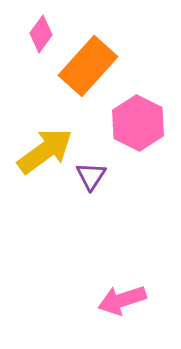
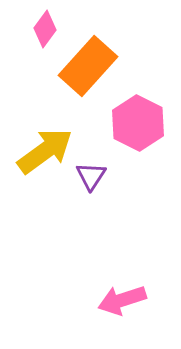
pink diamond: moved 4 px right, 5 px up
